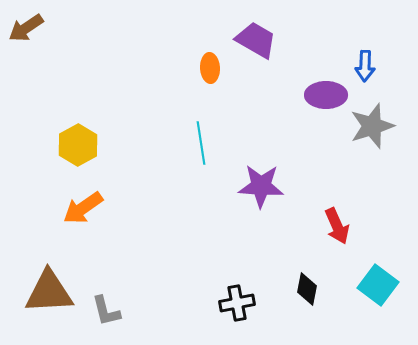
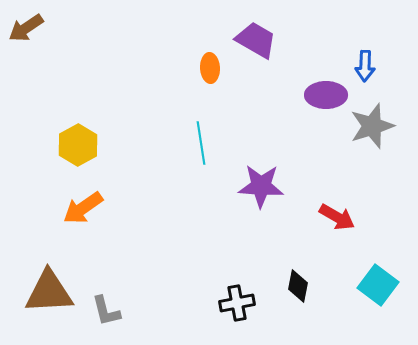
red arrow: moved 9 px up; rotated 36 degrees counterclockwise
black diamond: moved 9 px left, 3 px up
